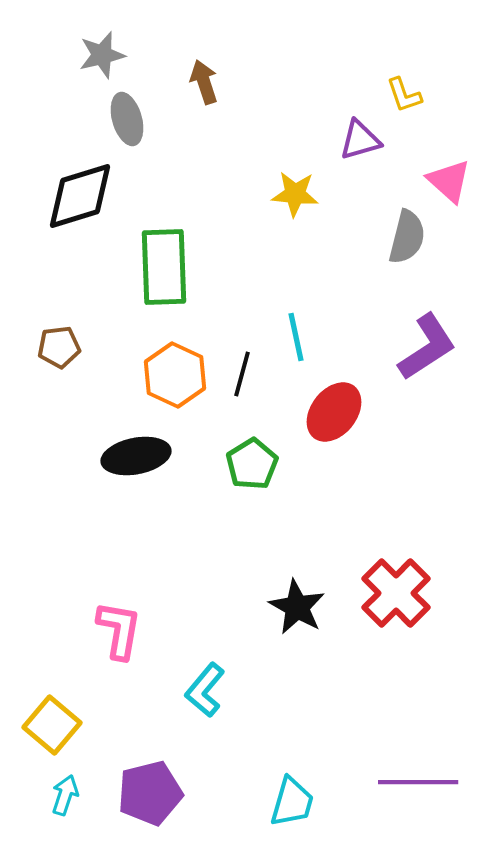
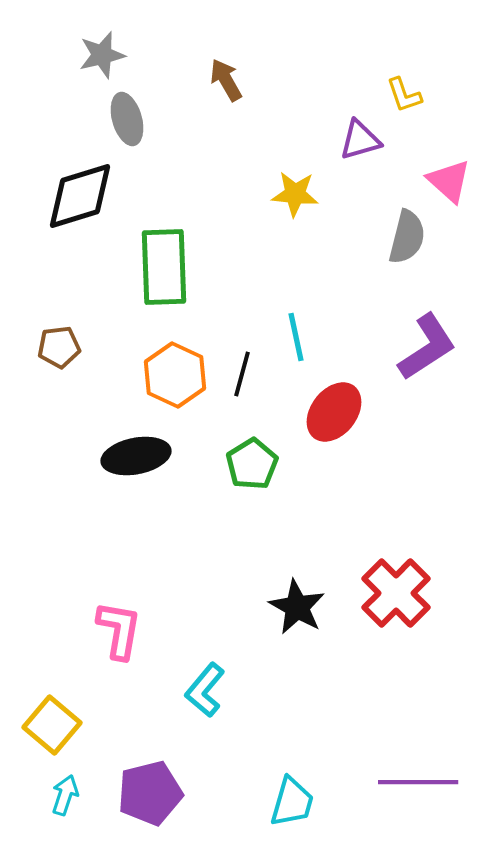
brown arrow: moved 22 px right, 2 px up; rotated 12 degrees counterclockwise
